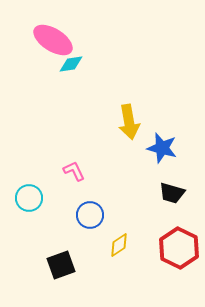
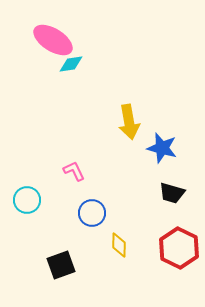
cyan circle: moved 2 px left, 2 px down
blue circle: moved 2 px right, 2 px up
yellow diamond: rotated 55 degrees counterclockwise
